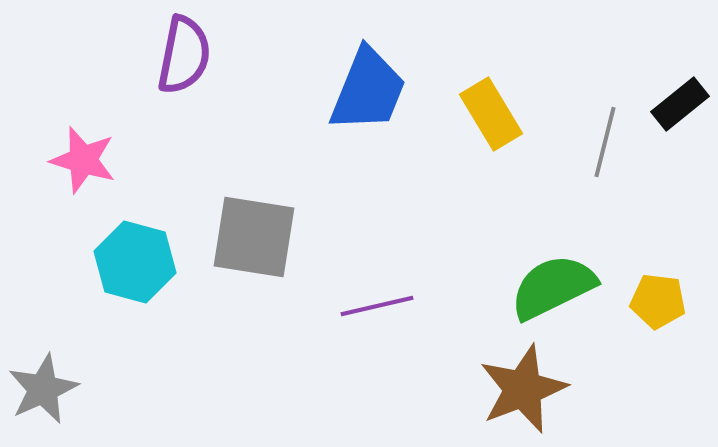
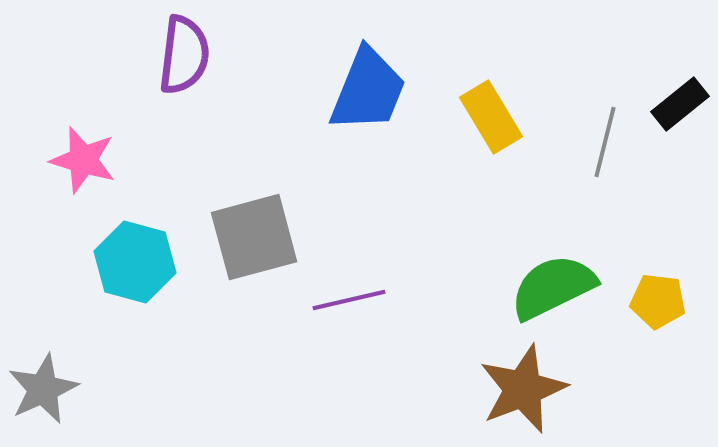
purple semicircle: rotated 4 degrees counterclockwise
yellow rectangle: moved 3 px down
gray square: rotated 24 degrees counterclockwise
purple line: moved 28 px left, 6 px up
